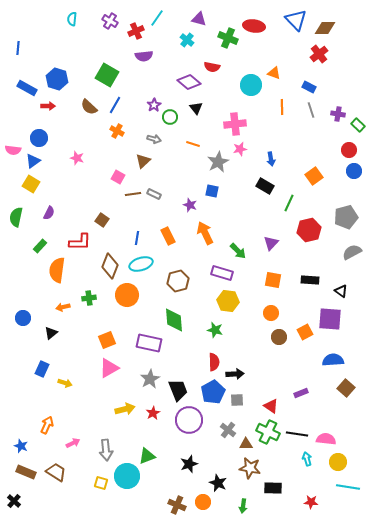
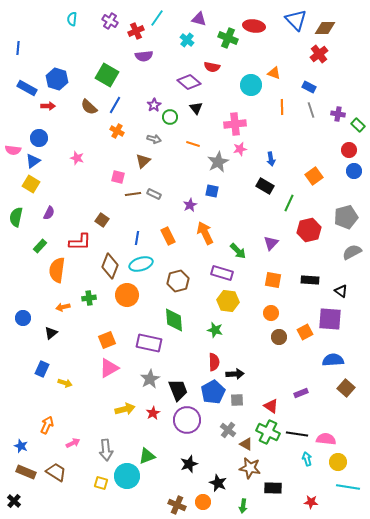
pink square at (118, 177): rotated 16 degrees counterclockwise
purple star at (190, 205): rotated 24 degrees clockwise
purple circle at (189, 420): moved 2 px left
brown triangle at (246, 444): rotated 32 degrees clockwise
